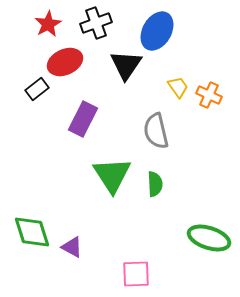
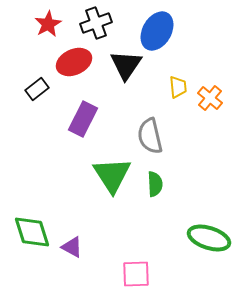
red ellipse: moved 9 px right
yellow trapezoid: rotated 30 degrees clockwise
orange cross: moved 1 px right, 3 px down; rotated 15 degrees clockwise
gray semicircle: moved 6 px left, 5 px down
